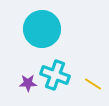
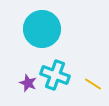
purple star: rotated 24 degrees clockwise
